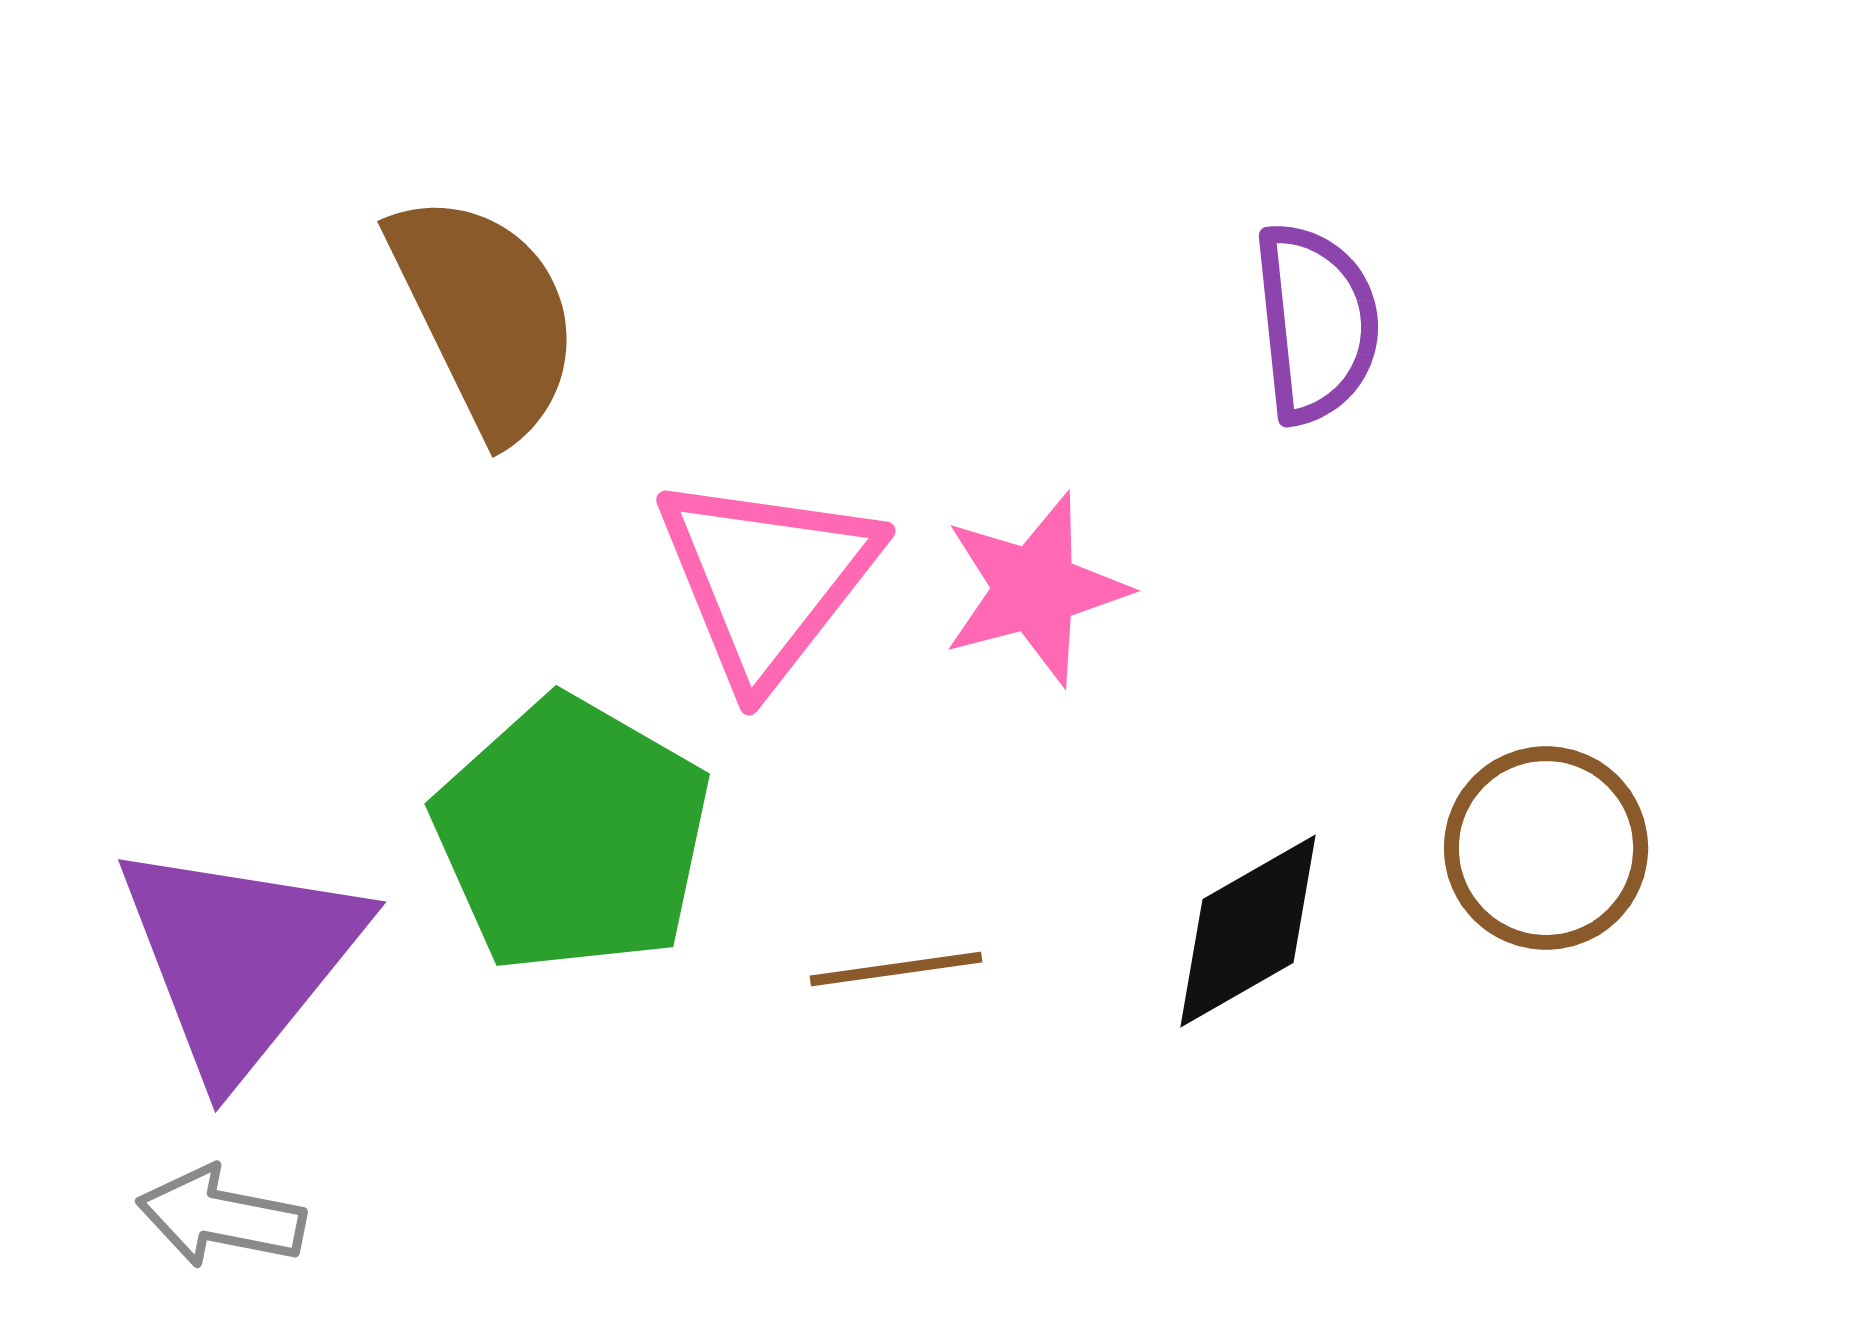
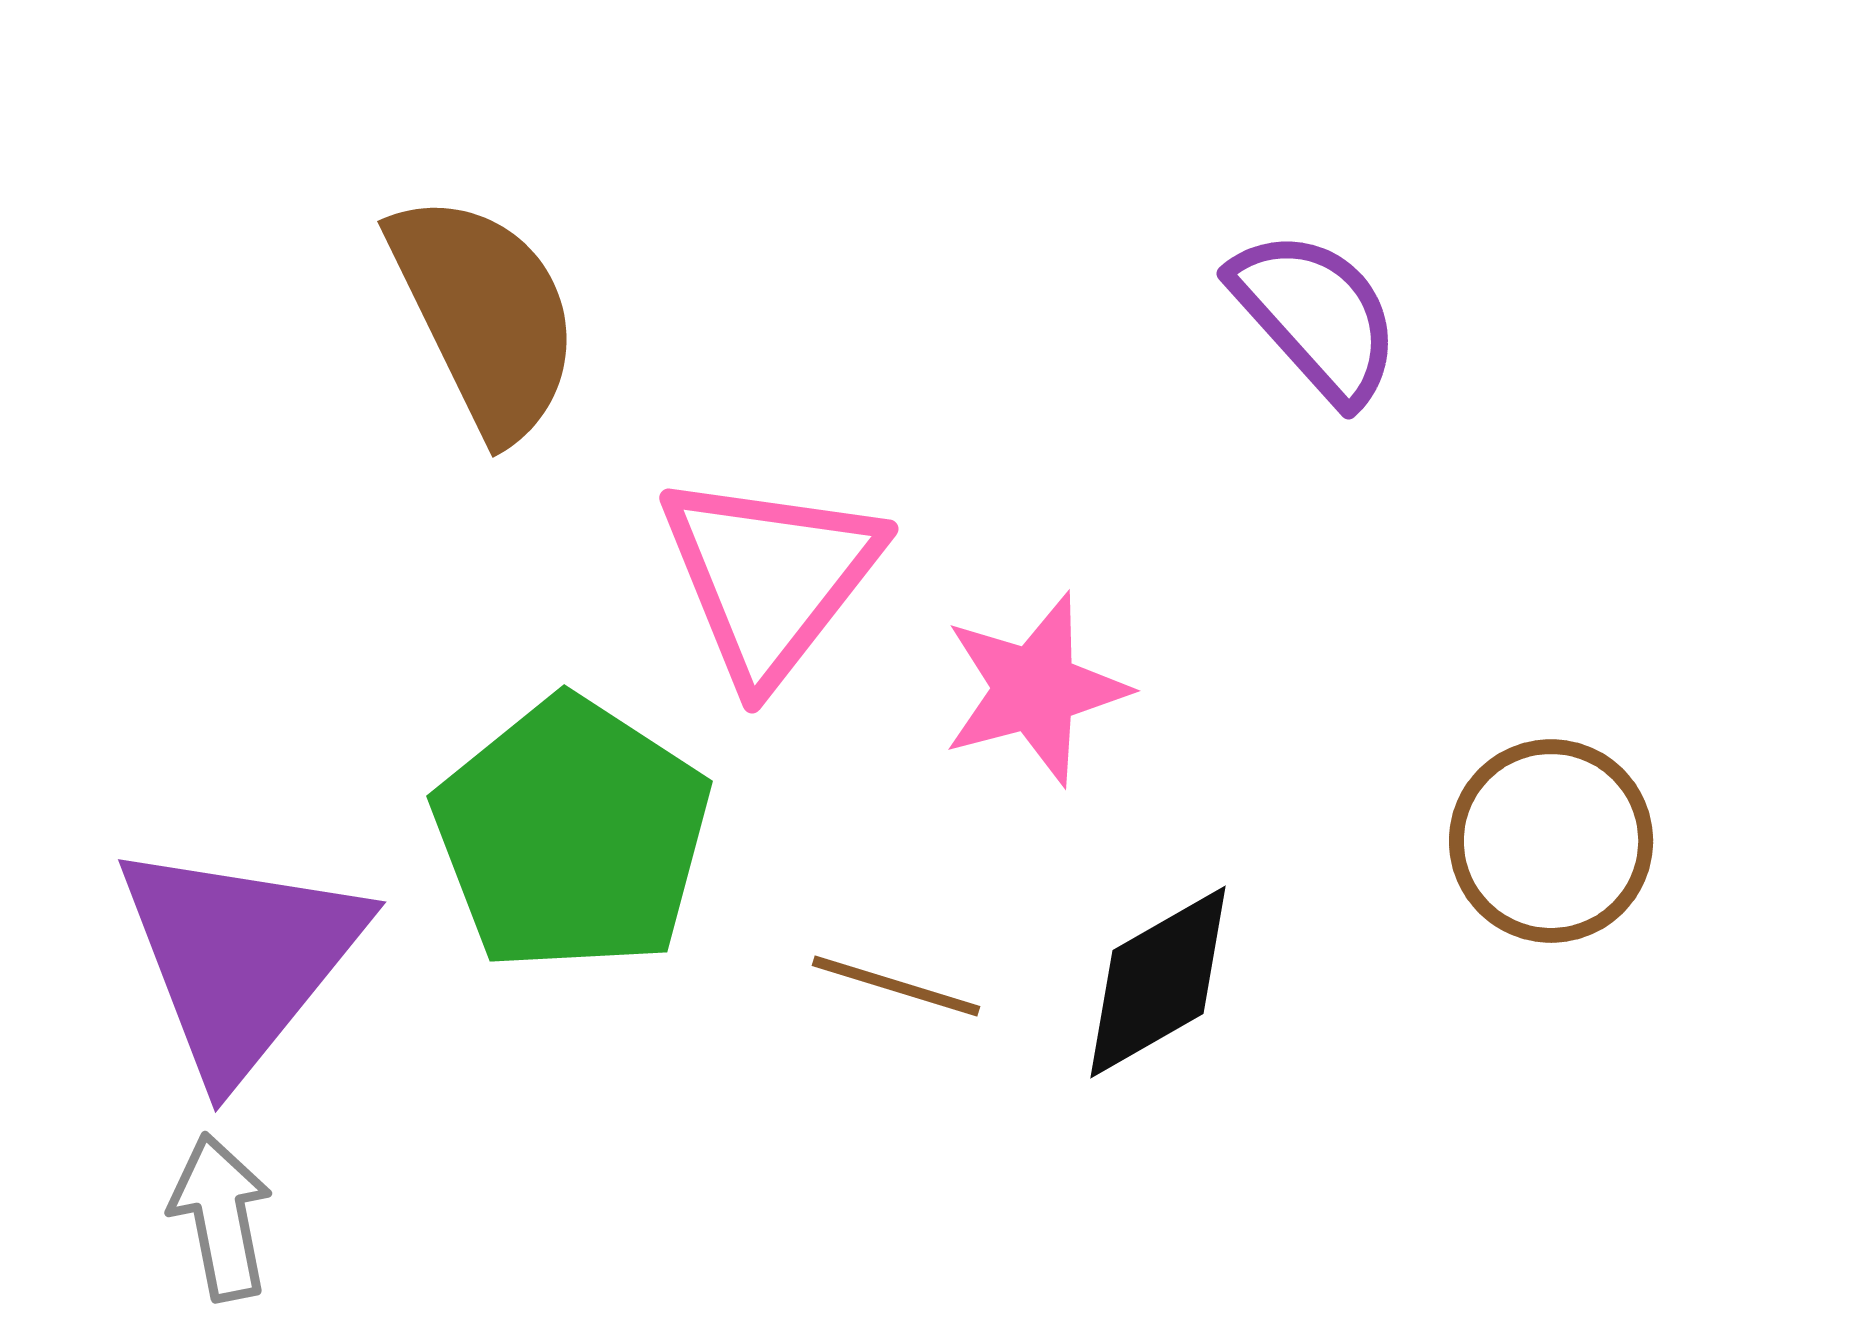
purple semicircle: moved 7 px up; rotated 36 degrees counterclockwise
pink triangle: moved 3 px right, 2 px up
pink star: moved 100 px down
green pentagon: rotated 3 degrees clockwise
brown circle: moved 5 px right, 7 px up
black diamond: moved 90 px left, 51 px down
brown line: moved 17 px down; rotated 25 degrees clockwise
gray arrow: rotated 68 degrees clockwise
